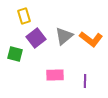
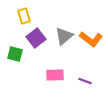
purple line: rotated 72 degrees counterclockwise
